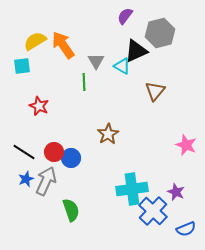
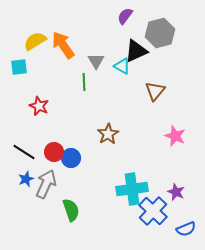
cyan square: moved 3 px left, 1 px down
pink star: moved 11 px left, 9 px up
gray arrow: moved 3 px down
